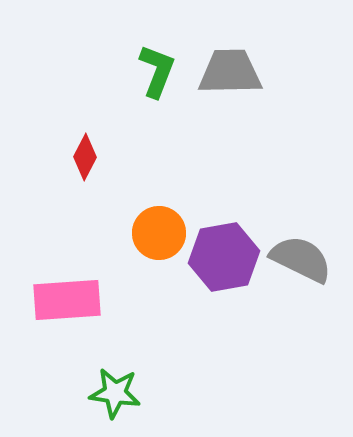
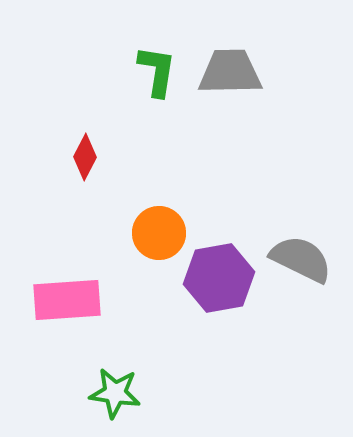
green L-shape: rotated 12 degrees counterclockwise
purple hexagon: moved 5 px left, 21 px down
